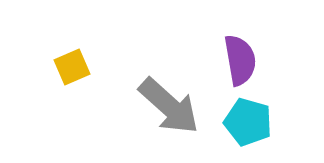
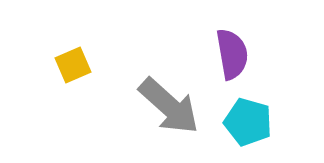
purple semicircle: moved 8 px left, 6 px up
yellow square: moved 1 px right, 2 px up
